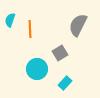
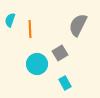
cyan circle: moved 5 px up
cyan rectangle: rotated 72 degrees counterclockwise
